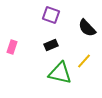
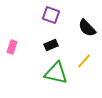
green triangle: moved 4 px left
